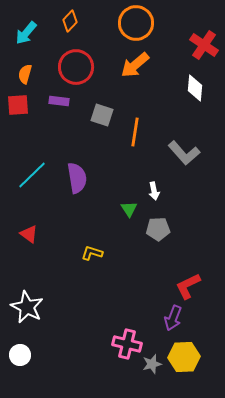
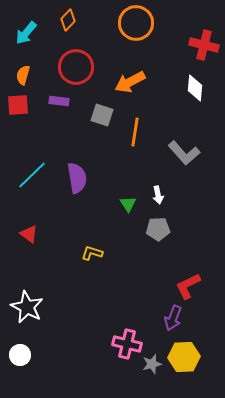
orange diamond: moved 2 px left, 1 px up
red cross: rotated 20 degrees counterclockwise
orange arrow: moved 5 px left, 17 px down; rotated 12 degrees clockwise
orange semicircle: moved 2 px left, 1 px down
white arrow: moved 4 px right, 4 px down
green triangle: moved 1 px left, 5 px up
